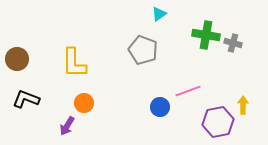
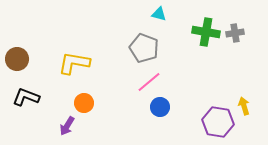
cyan triangle: rotated 49 degrees clockwise
green cross: moved 3 px up
gray cross: moved 2 px right, 10 px up; rotated 24 degrees counterclockwise
gray pentagon: moved 1 px right, 2 px up
yellow L-shape: rotated 100 degrees clockwise
pink line: moved 39 px left, 9 px up; rotated 20 degrees counterclockwise
black L-shape: moved 2 px up
yellow arrow: moved 1 px right, 1 px down; rotated 18 degrees counterclockwise
purple hexagon: rotated 20 degrees clockwise
